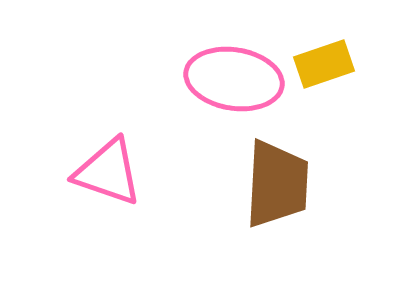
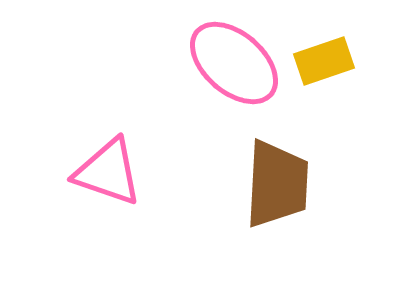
yellow rectangle: moved 3 px up
pink ellipse: moved 16 px up; rotated 32 degrees clockwise
